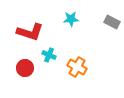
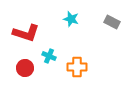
cyan star: rotated 21 degrees clockwise
red L-shape: moved 4 px left, 1 px down
cyan cross: moved 1 px down
orange cross: rotated 30 degrees counterclockwise
